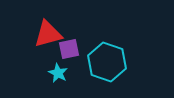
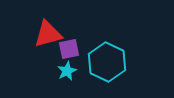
cyan hexagon: rotated 6 degrees clockwise
cyan star: moved 9 px right, 2 px up; rotated 18 degrees clockwise
